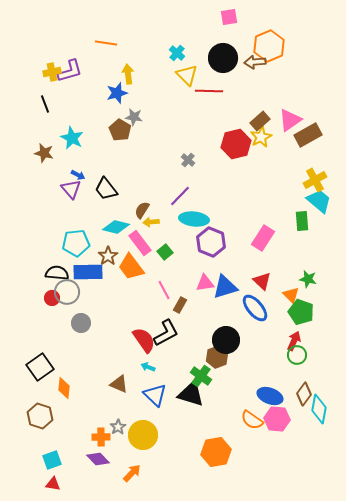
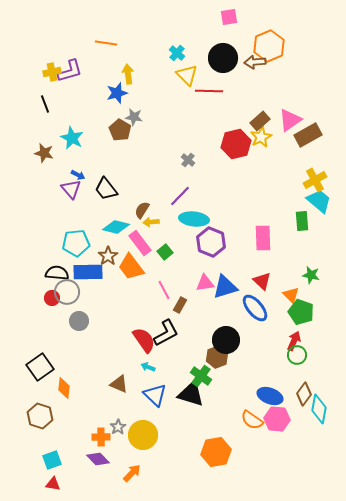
pink rectangle at (263, 238): rotated 35 degrees counterclockwise
green star at (308, 279): moved 3 px right, 4 px up
gray circle at (81, 323): moved 2 px left, 2 px up
